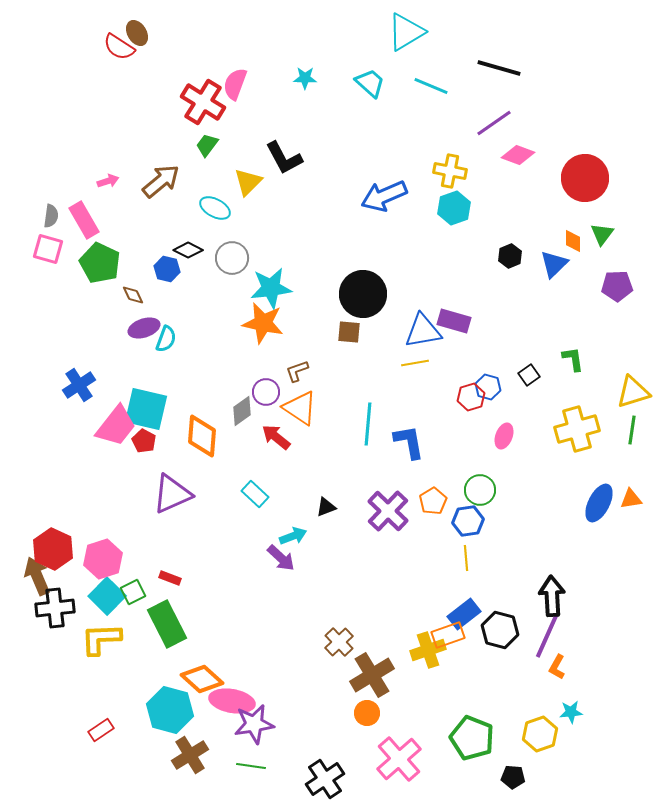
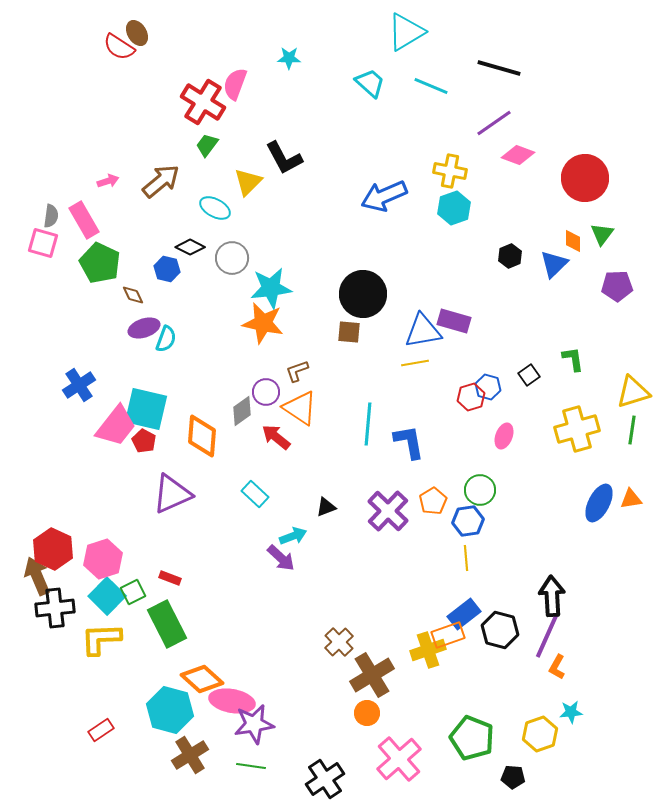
cyan star at (305, 78): moved 16 px left, 20 px up
pink square at (48, 249): moved 5 px left, 6 px up
black diamond at (188, 250): moved 2 px right, 3 px up
